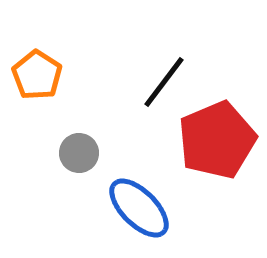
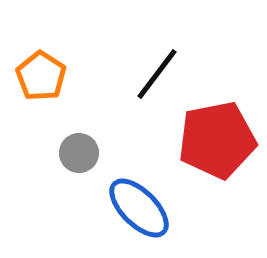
orange pentagon: moved 4 px right, 1 px down
black line: moved 7 px left, 8 px up
red pentagon: rotated 12 degrees clockwise
